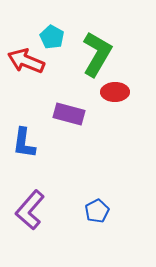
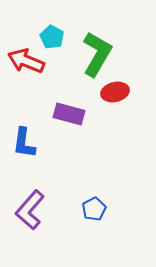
red ellipse: rotated 12 degrees counterclockwise
blue pentagon: moved 3 px left, 2 px up
